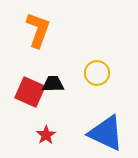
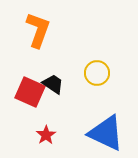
black trapezoid: rotated 35 degrees clockwise
